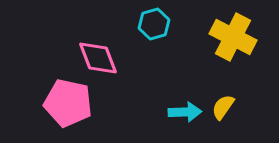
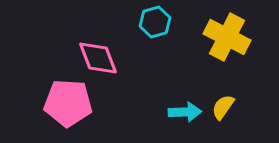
cyan hexagon: moved 1 px right, 2 px up
yellow cross: moved 6 px left
pink pentagon: rotated 9 degrees counterclockwise
